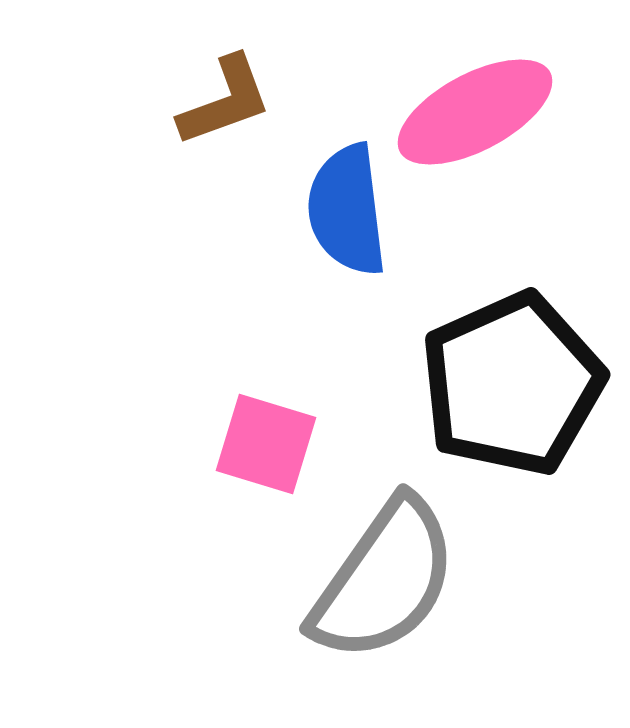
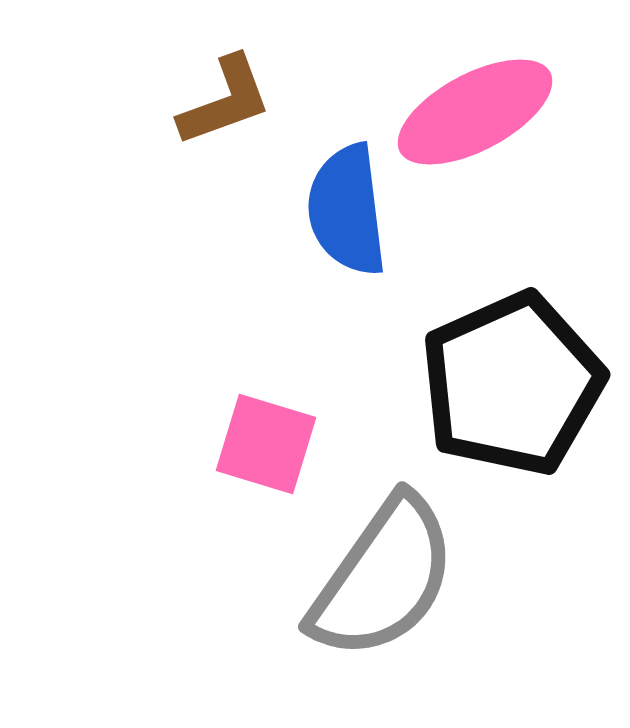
gray semicircle: moved 1 px left, 2 px up
